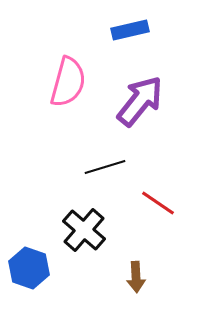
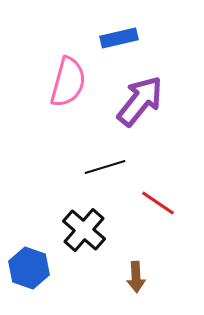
blue rectangle: moved 11 px left, 8 px down
